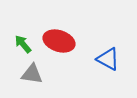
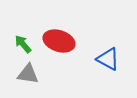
gray triangle: moved 4 px left
